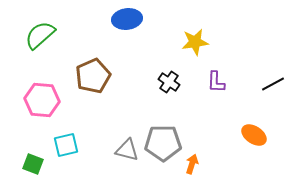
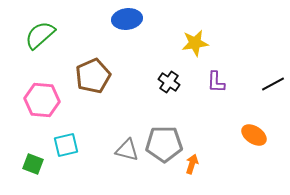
yellow star: moved 1 px down
gray pentagon: moved 1 px right, 1 px down
